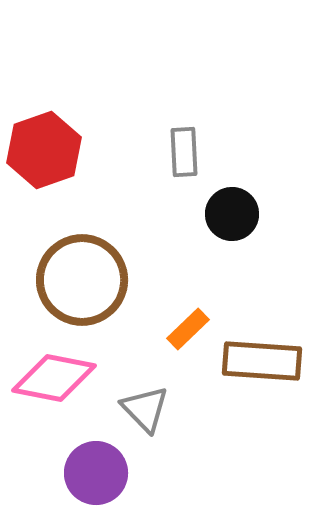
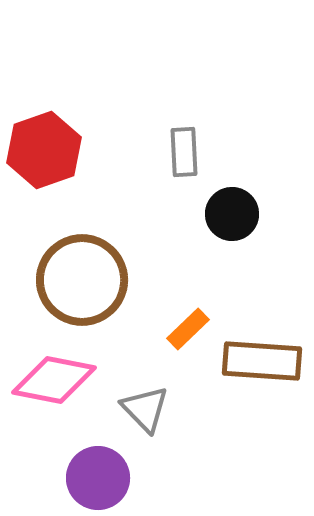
pink diamond: moved 2 px down
purple circle: moved 2 px right, 5 px down
